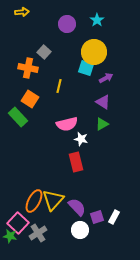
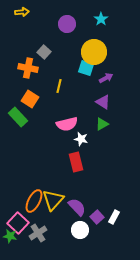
cyan star: moved 4 px right, 1 px up
purple square: rotated 24 degrees counterclockwise
